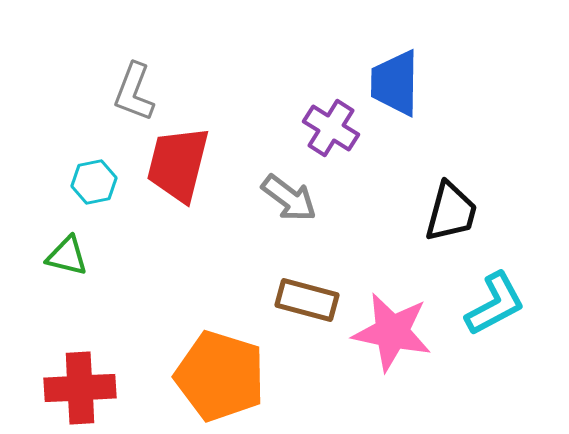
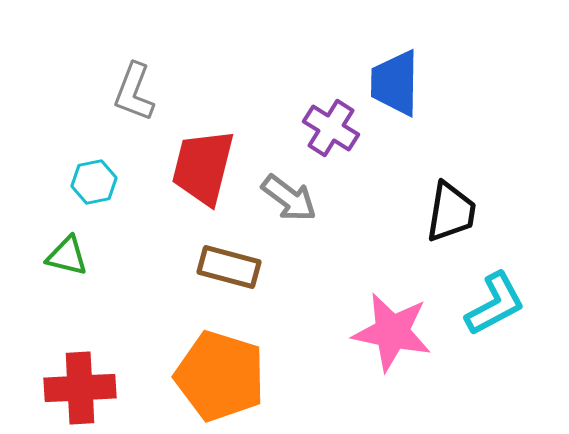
red trapezoid: moved 25 px right, 3 px down
black trapezoid: rotated 6 degrees counterclockwise
brown rectangle: moved 78 px left, 33 px up
